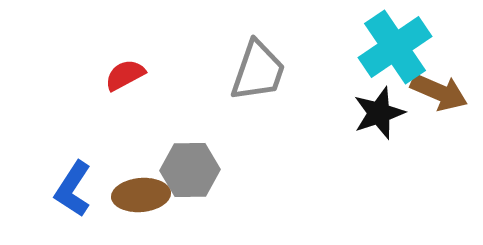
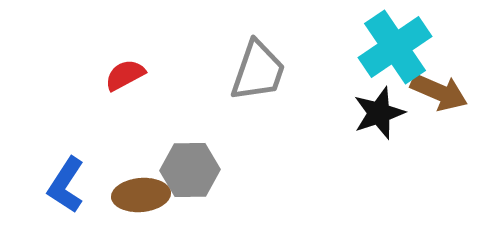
blue L-shape: moved 7 px left, 4 px up
